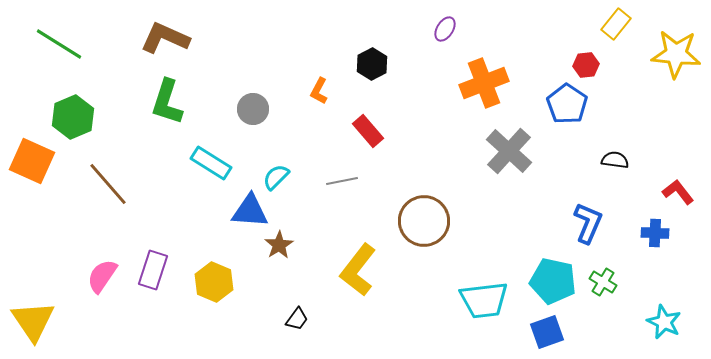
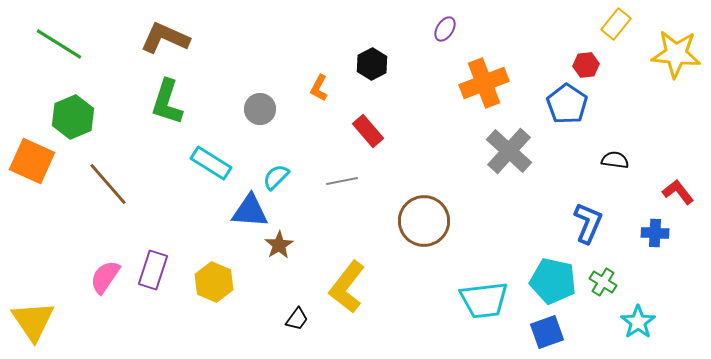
orange L-shape: moved 3 px up
gray circle: moved 7 px right
yellow L-shape: moved 11 px left, 17 px down
pink semicircle: moved 3 px right, 1 px down
cyan star: moved 26 px left; rotated 12 degrees clockwise
